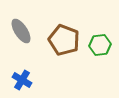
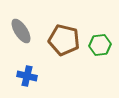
brown pentagon: rotated 8 degrees counterclockwise
blue cross: moved 5 px right, 4 px up; rotated 18 degrees counterclockwise
